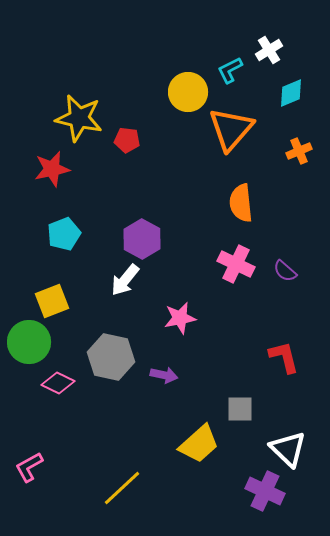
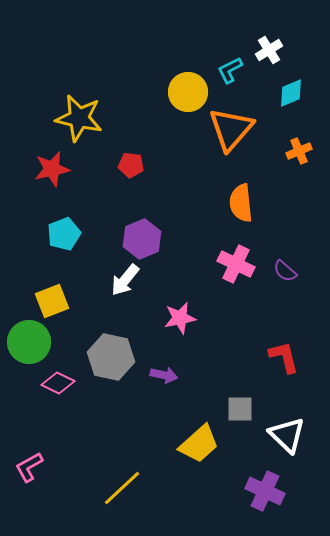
red pentagon: moved 4 px right, 25 px down
purple hexagon: rotated 9 degrees clockwise
white triangle: moved 1 px left, 14 px up
